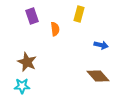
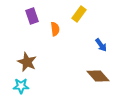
yellow rectangle: rotated 21 degrees clockwise
blue arrow: rotated 40 degrees clockwise
cyan star: moved 1 px left
